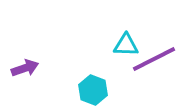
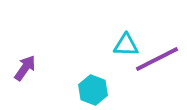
purple line: moved 3 px right
purple arrow: rotated 36 degrees counterclockwise
